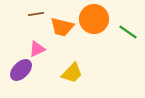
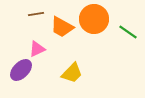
orange trapezoid: rotated 15 degrees clockwise
